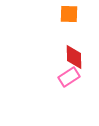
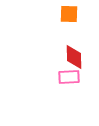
pink rectangle: rotated 30 degrees clockwise
